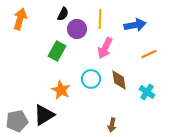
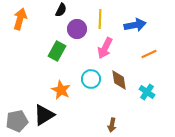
black semicircle: moved 2 px left, 4 px up
